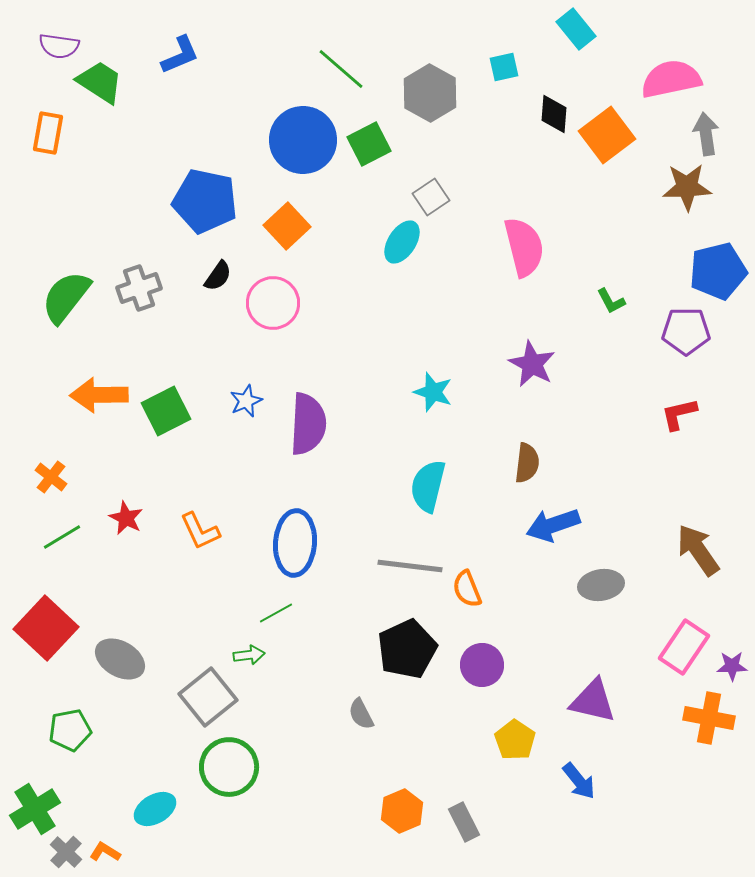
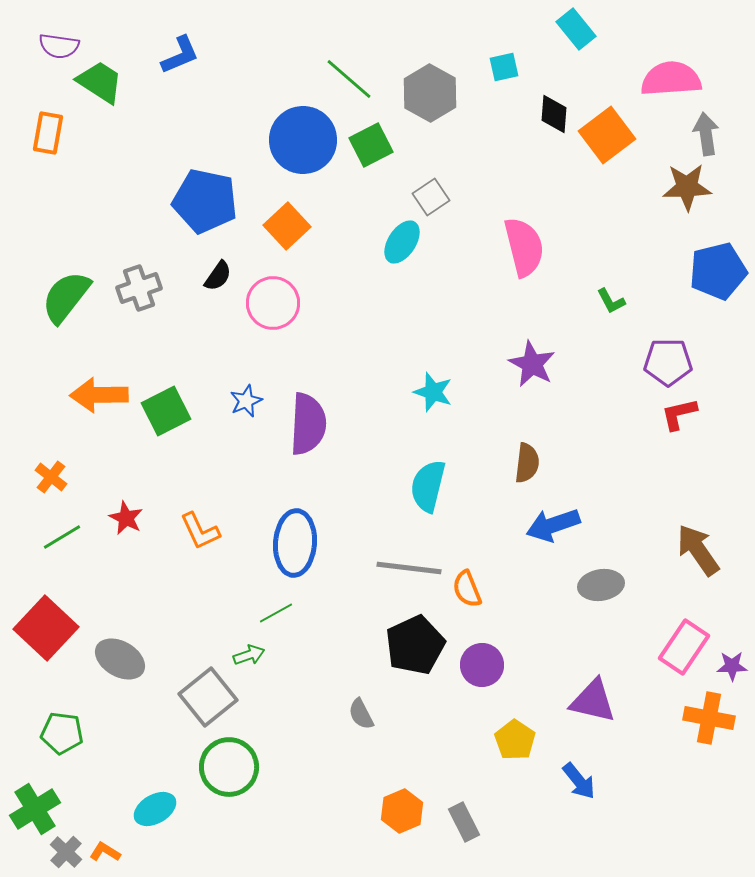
green line at (341, 69): moved 8 px right, 10 px down
pink semicircle at (671, 79): rotated 8 degrees clockwise
green square at (369, 144): moved 2 px right, 1 px down
purple pentagon at (686, 331): moved 18 px left, 31 px down
gray line at (410, 566): moved 1 px left, 2 px down
black pentagon at (407, 649): moved 8 px right, 4 px up
green arrow at (249, 655): rotated 12 degrees counterclockwise
green pentagon at (70, 730): moved 8 px left, 3 px down; rotated 18 degrees clockwise
